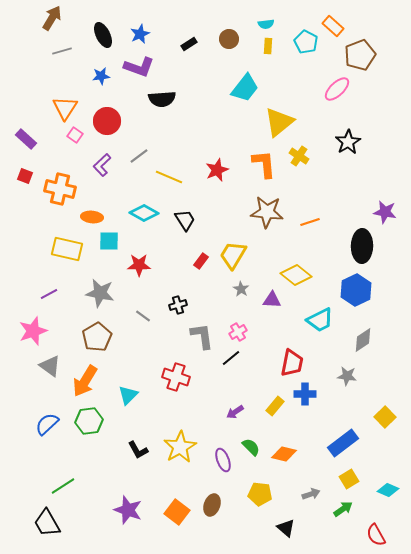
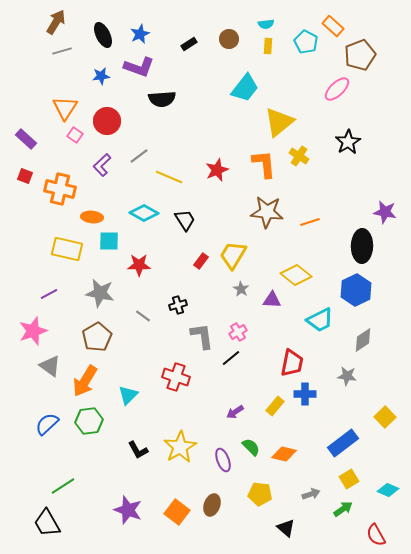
brown arrow at (52, 18): moved 4 px right, 4 px down
